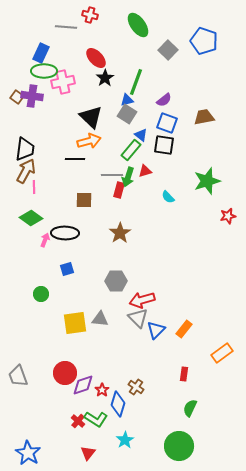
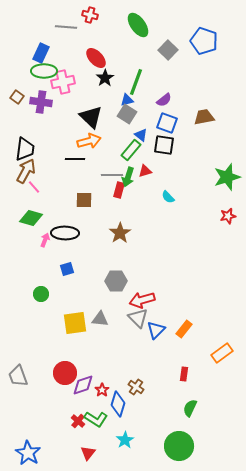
purple cross at (32, 96): moved 9 px right, 6 px down
green star at (207, 181): moved 20 px right, 4 px up
pink line at (34, 187): rotated 40 degrees counterclockwise
green diamond at (31, 218): rotated 20 degrees counterclockwise
